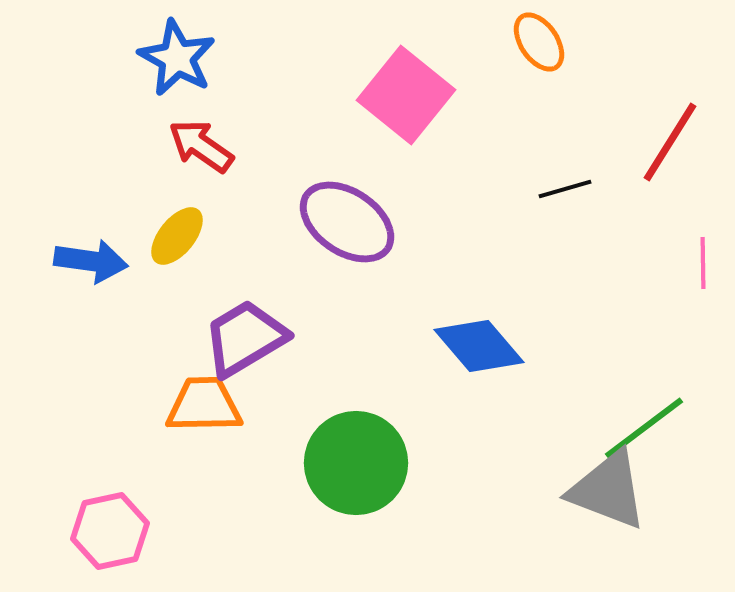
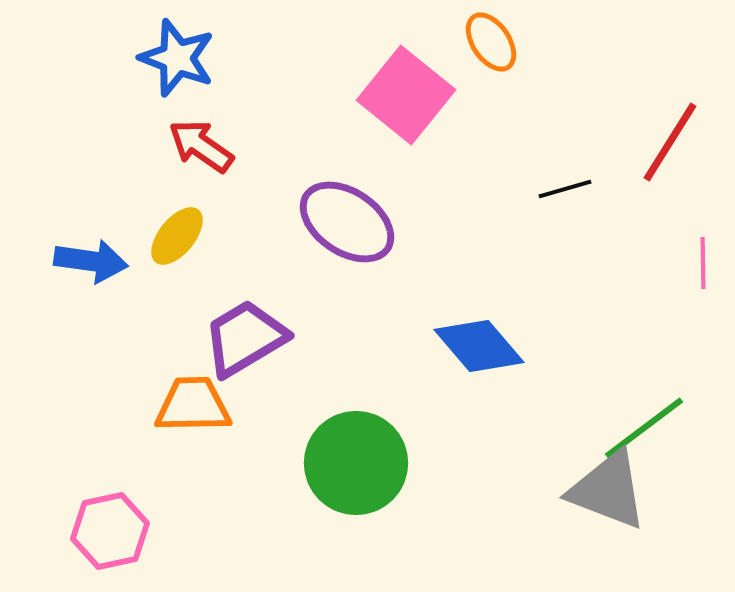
orange ellipse: moved 48 px left
blue star: rotated 8 degrees counterclockwise
orange trapezoid: moved 11 px left
